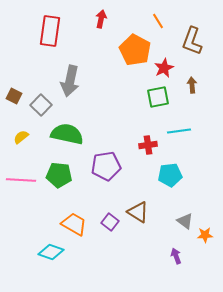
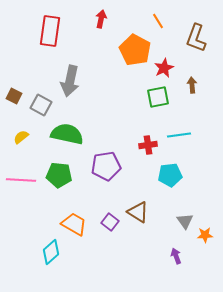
brown L-shape: moved 4 px right, 3 px up
gray square: rotated 15 degrees counterclockwise
cyan line: moved 4 px down
gray triangle: rotated 18 degrees clockwise
cyan diamond: rotated 60 degrees counterclockwise
